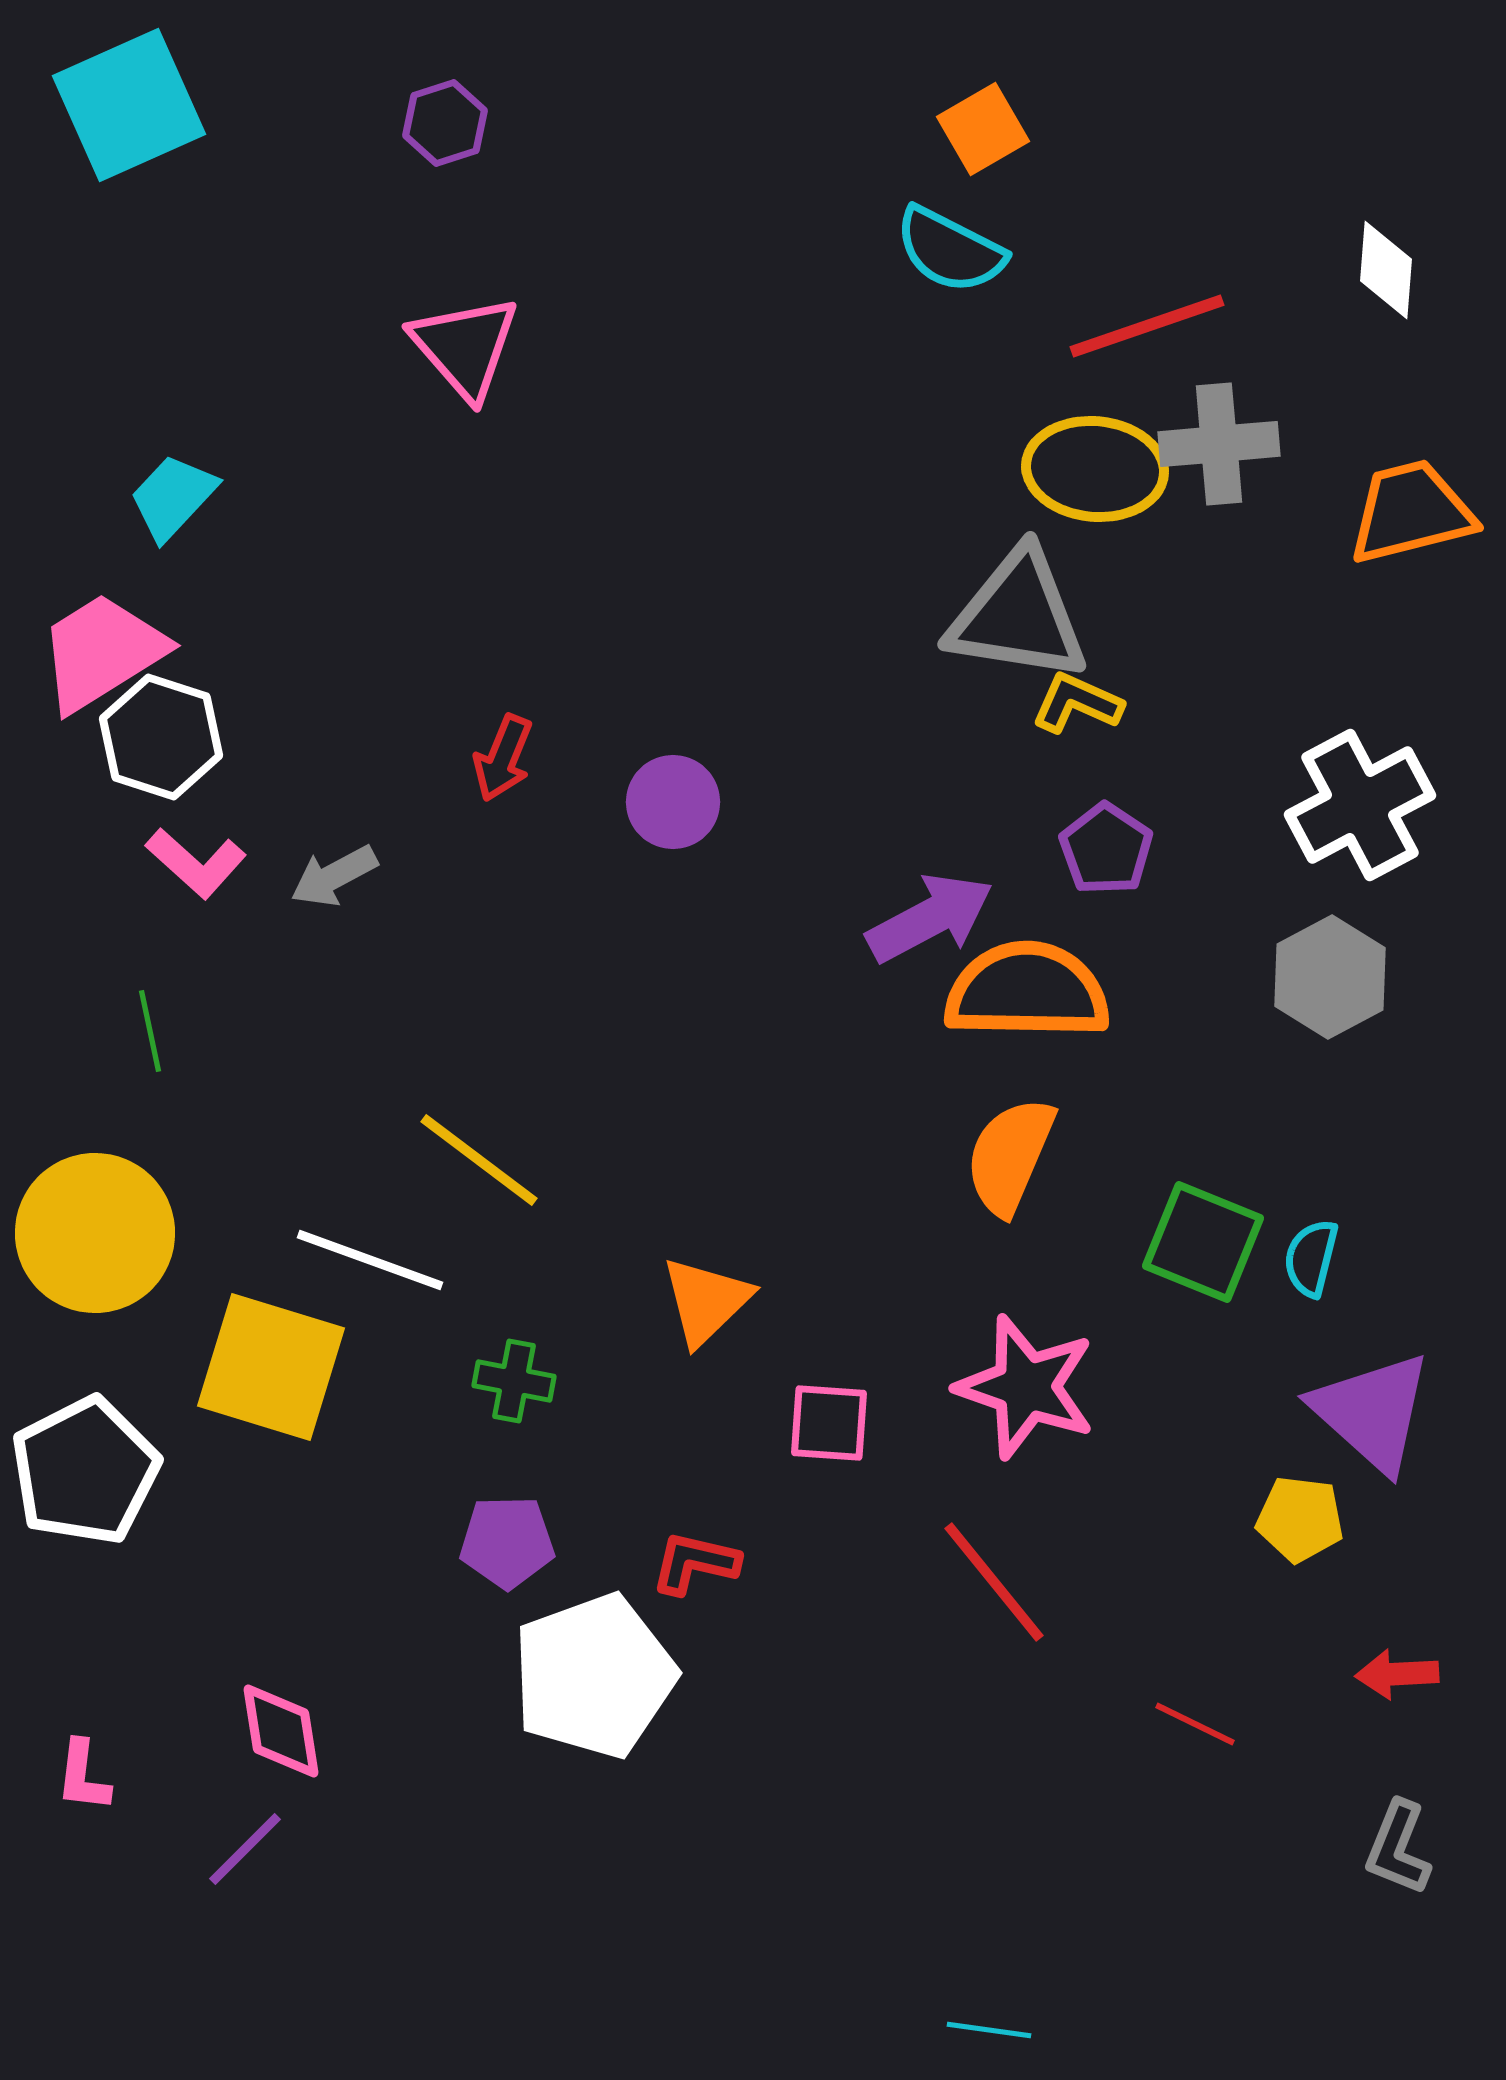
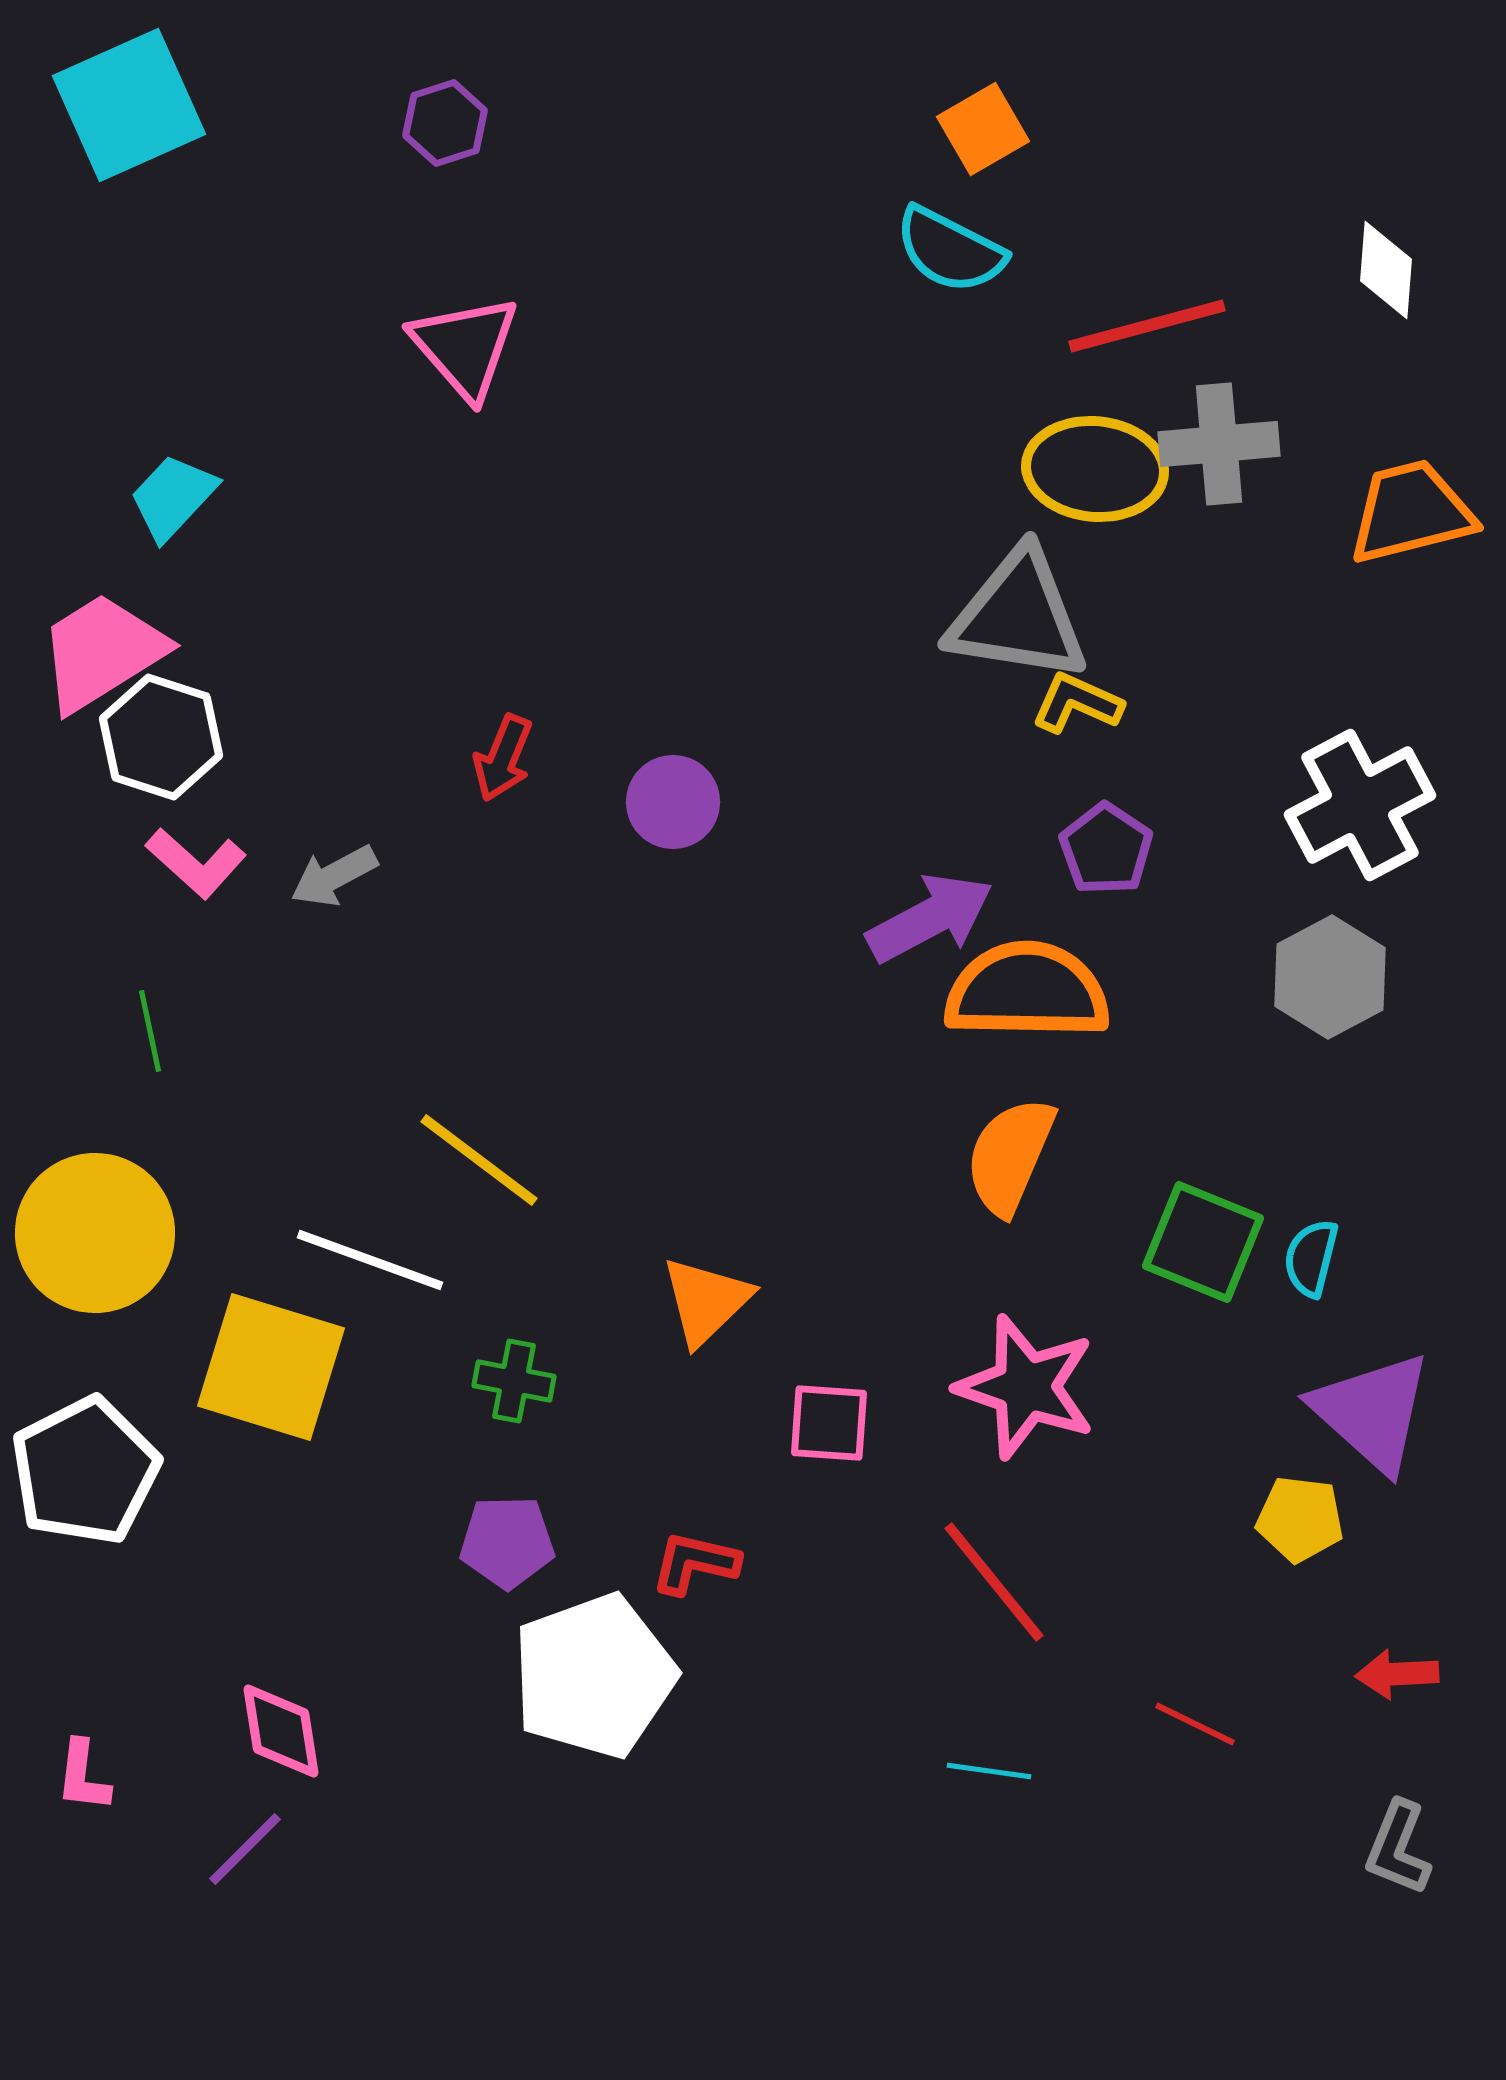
red line at (1147, 326): rotated 4 degrees clockwise
cyan line at (989, 2030): moved 259 px up
